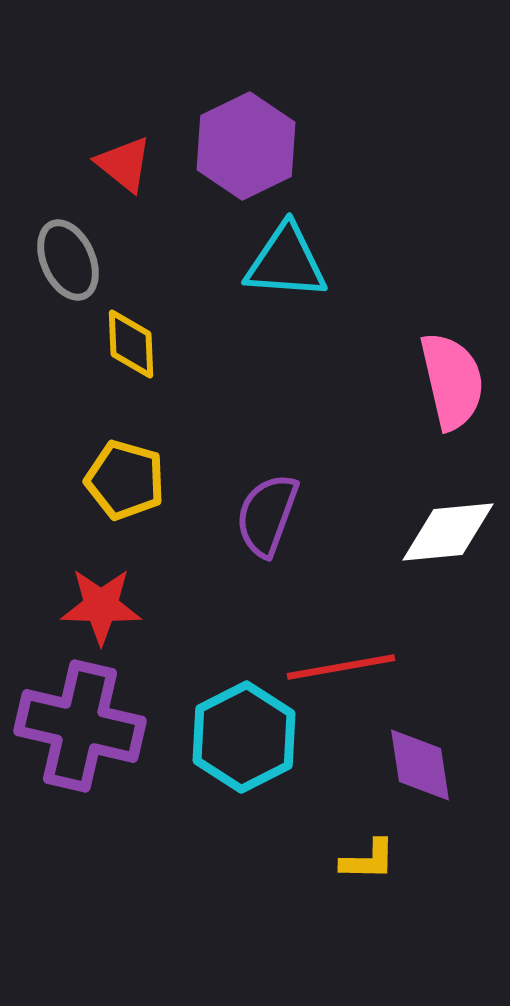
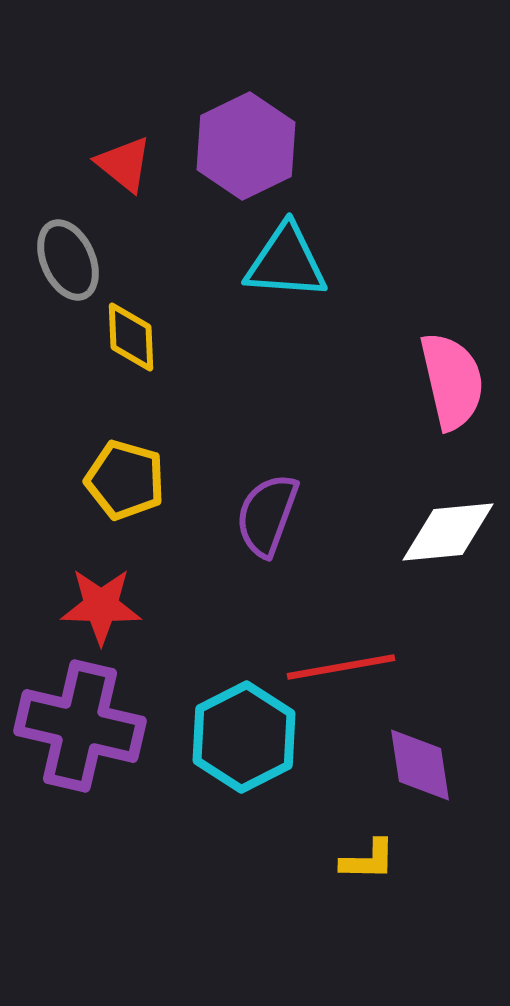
yellow diamond: moved 7 px up
